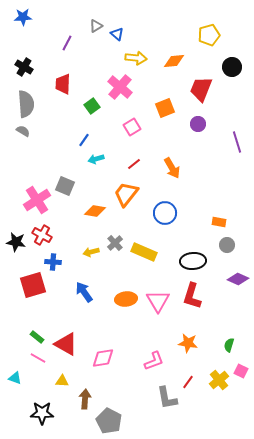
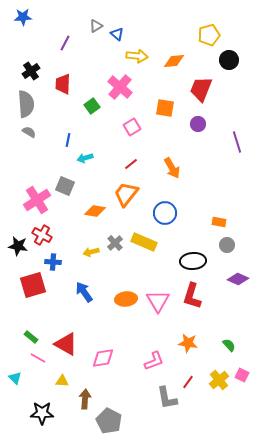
purple line at (67, 43): moved 2 px left
yellow arrow at (136, 58): moved 1 px right, 2 px up
black cross at (24, 67): moved 7 px right, 4 px down; rotated 24 degrees clockwise
black circle at (232, 67): moved 3 px left, 7 px up
orange square at (165, 108): rotated 30 degrees clockwise
gray semicircle at (23, 131): moved 6 px right, 1 px down
blue line at (84, 140): moved 16 px left; rotated 24 degrees counterclockwise
cyan arrow at (96, 159): moved 11 px left, 1 px up
red line at (134, 164): moved 3 px left
black star at (16, 242): moved 2 px right, 4 px down
yellow rectangle at (144, 252): moved 10 px up
green rectangle at (37, 337): moved 6 px left
green semicircle at (229, 345): rotated 120 degrees clockwise
pink square at (241, 371): moved 1 px right, 4 px down
cyan triangle at (15, 378): rotated 24 degrees clockwise
